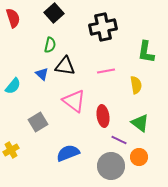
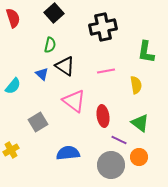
black triangle: rotated 25 degrees clockwise
blue semicircle: rotated 15 degrees clockwise
gray circle: moved 1 px up
